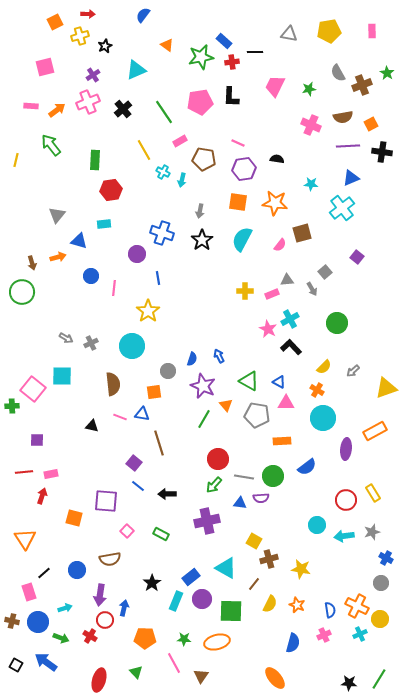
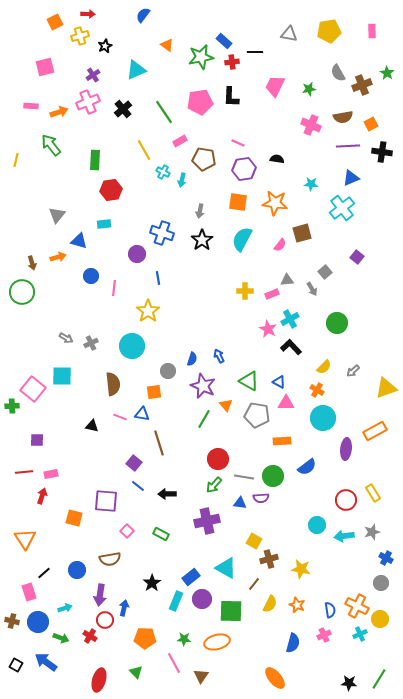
orange arrow at (57, 110): moved 2 px right, 2 px down; rotated 18 degrees clockwise
